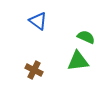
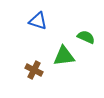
blue triangle: rotated 18 degrees counterclockwise
green triangle: moved 14 px left, 5 px up
